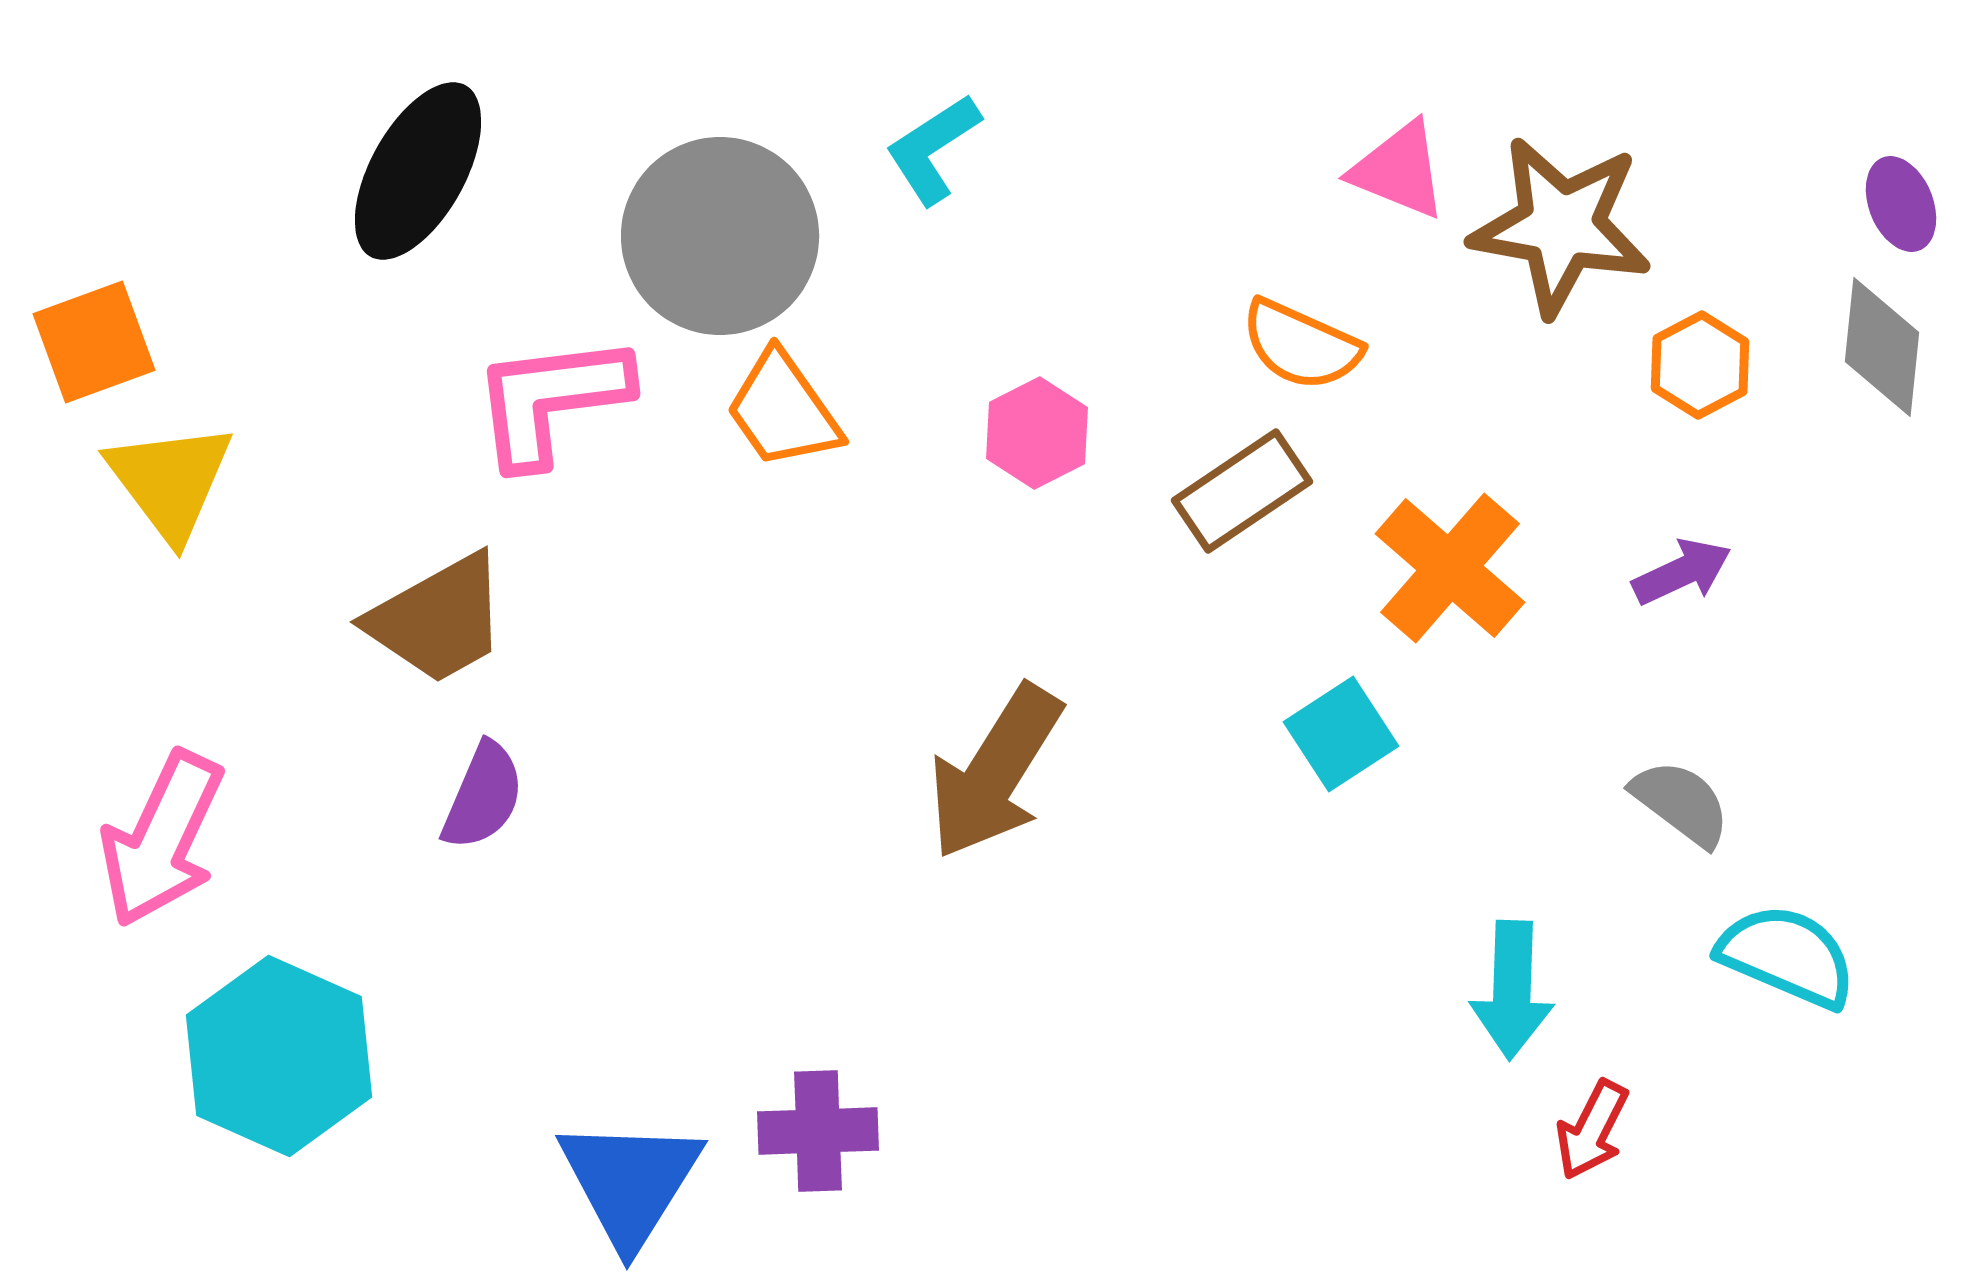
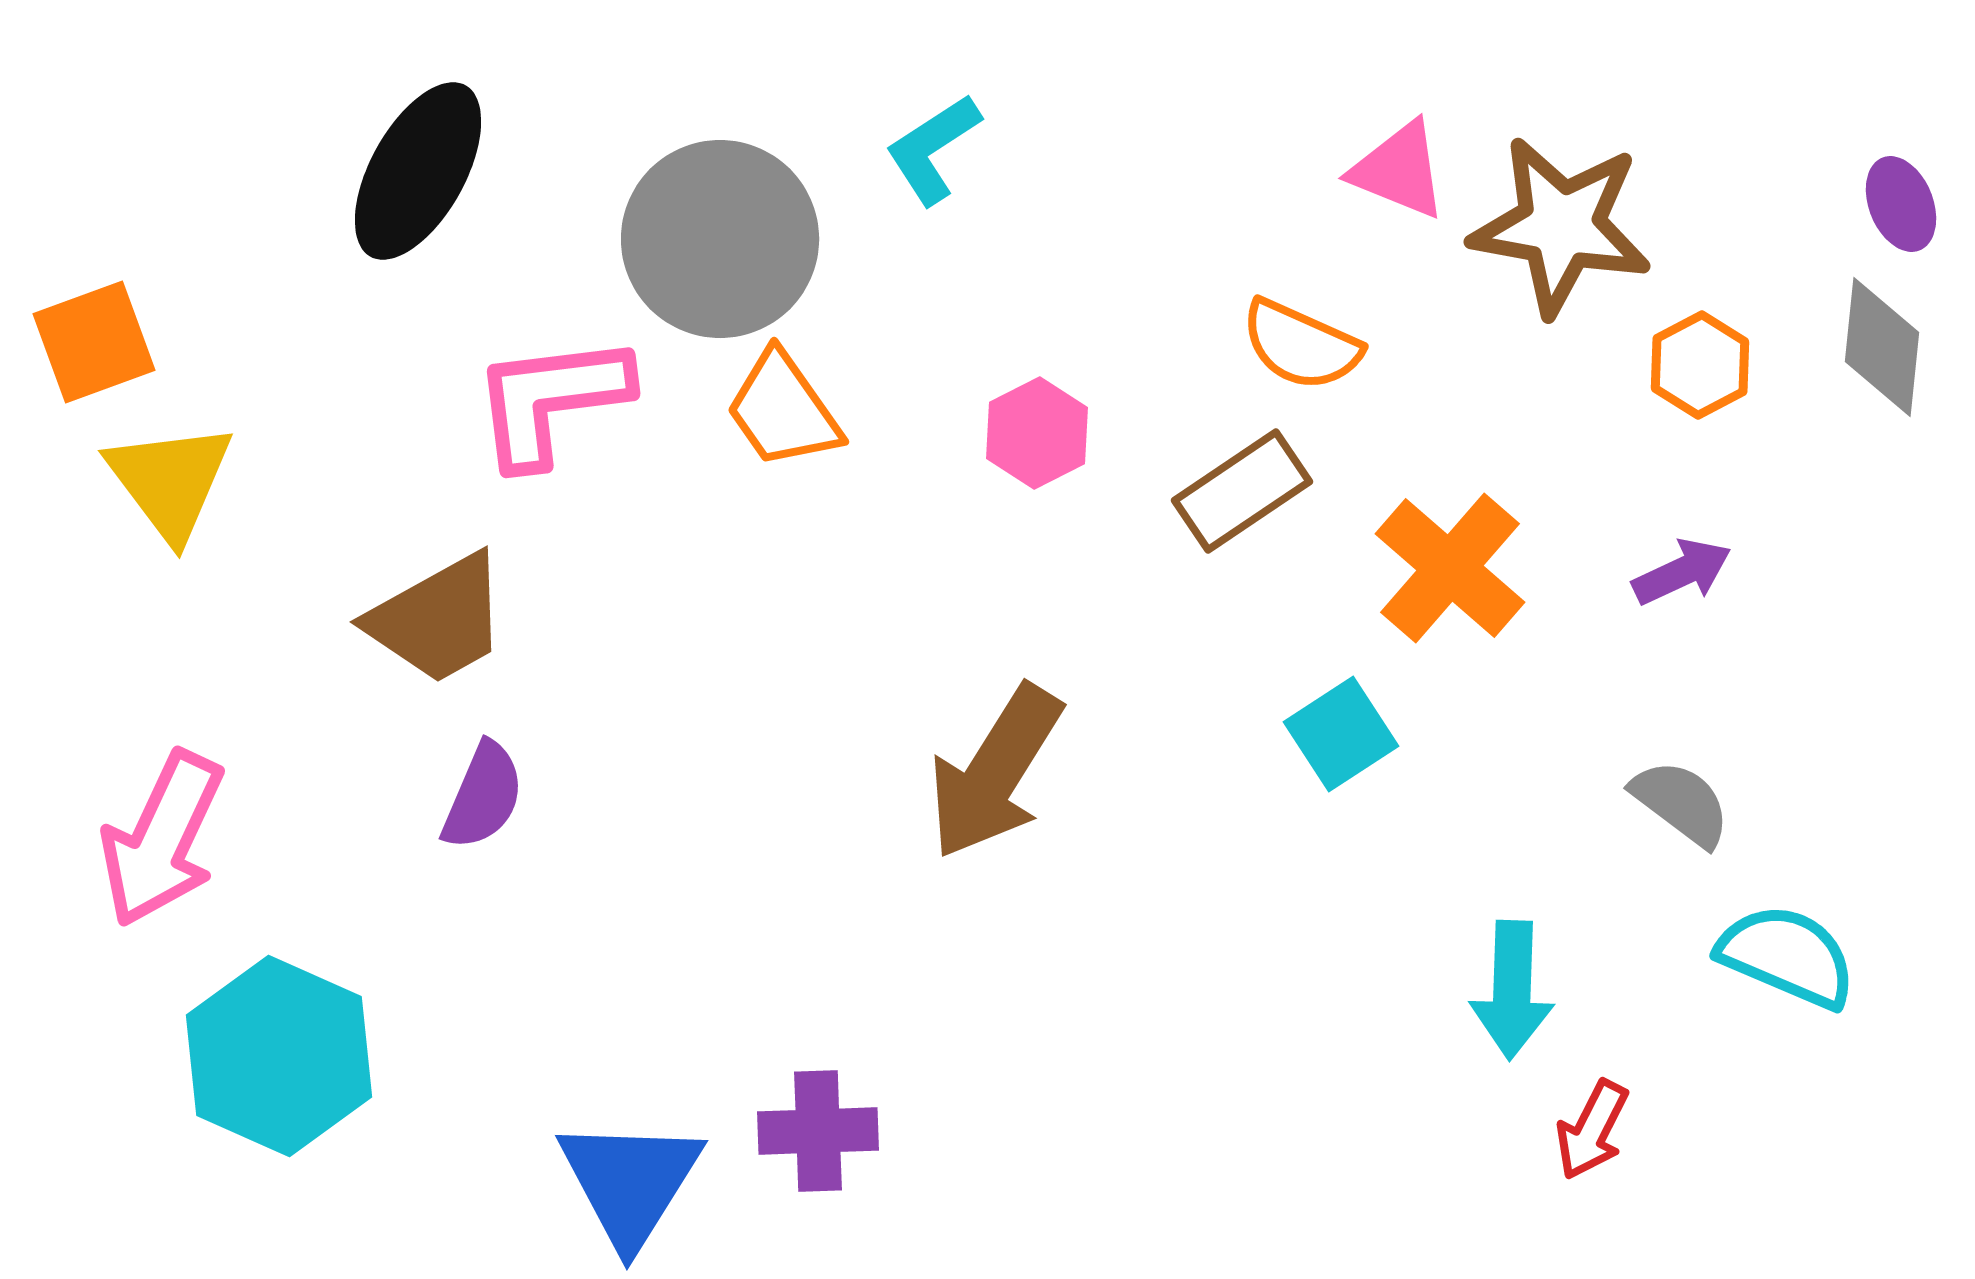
gray circle: moved 3 px down
